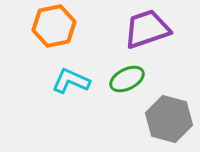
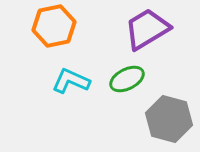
purple trapezoid: rotated 12 degrees counterclockwise
